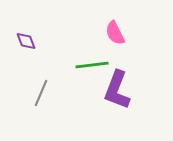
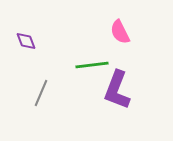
pink semicircle: moved 5 px right, 1 px up
